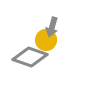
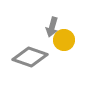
yellow circle: moved 18 px right
